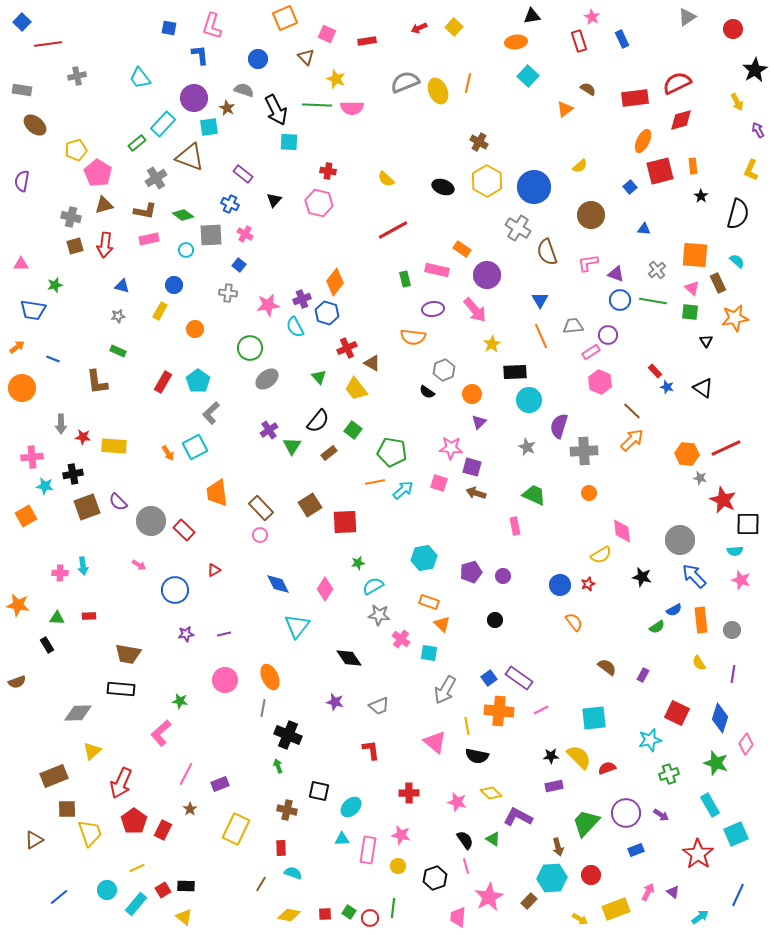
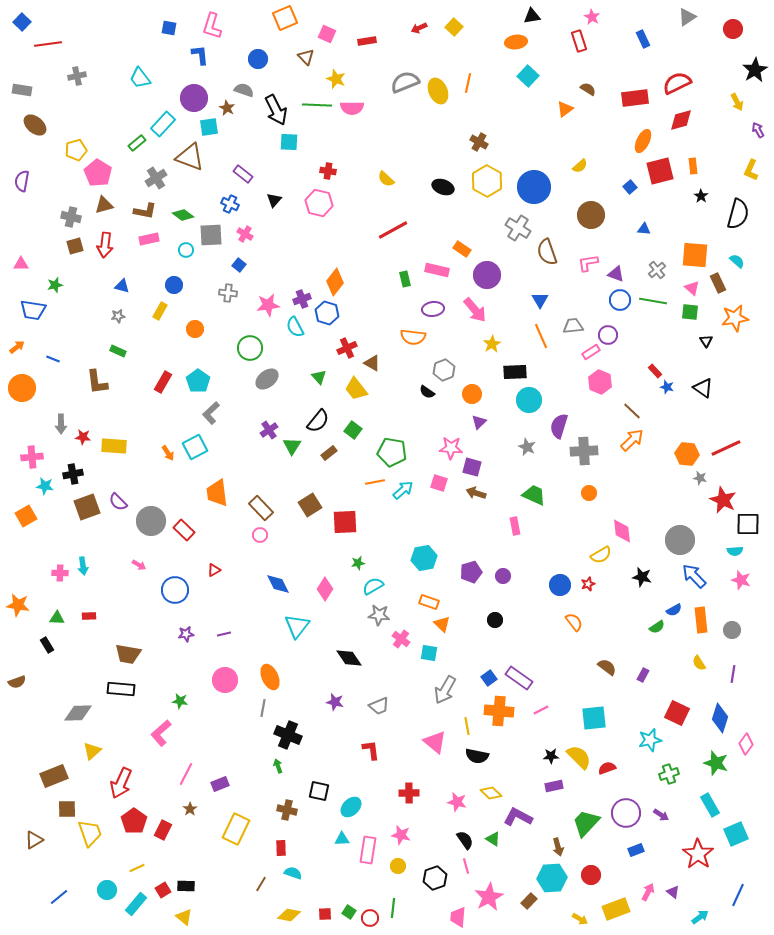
blue rectangle at (622, 39): moved 21 px right
